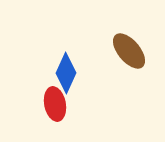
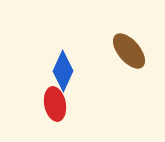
blue diamond: moved 3 px left, 2 px up
